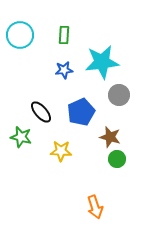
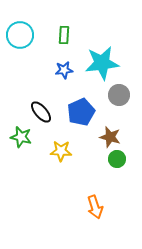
cyan star: moved 1 px down
